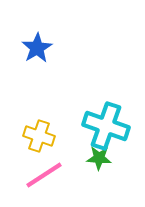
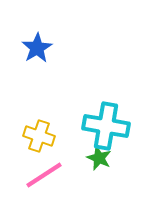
cyan cross: rotated 9 degrees counterclockwise
green star: rotated 20 degrees clockwise
